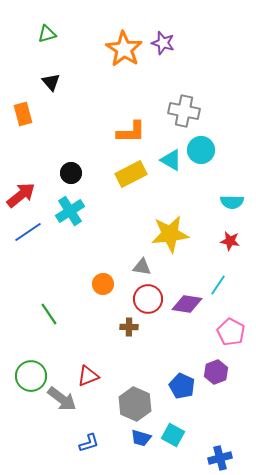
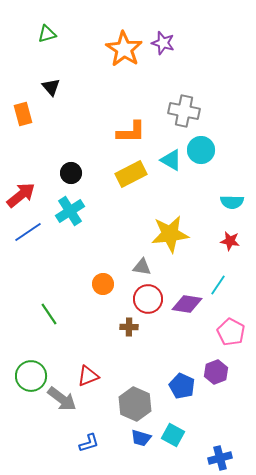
black triangle: moved 5 px down
